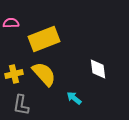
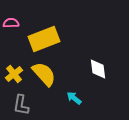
yellow cross: rotated 24 degrees counterclockwise
